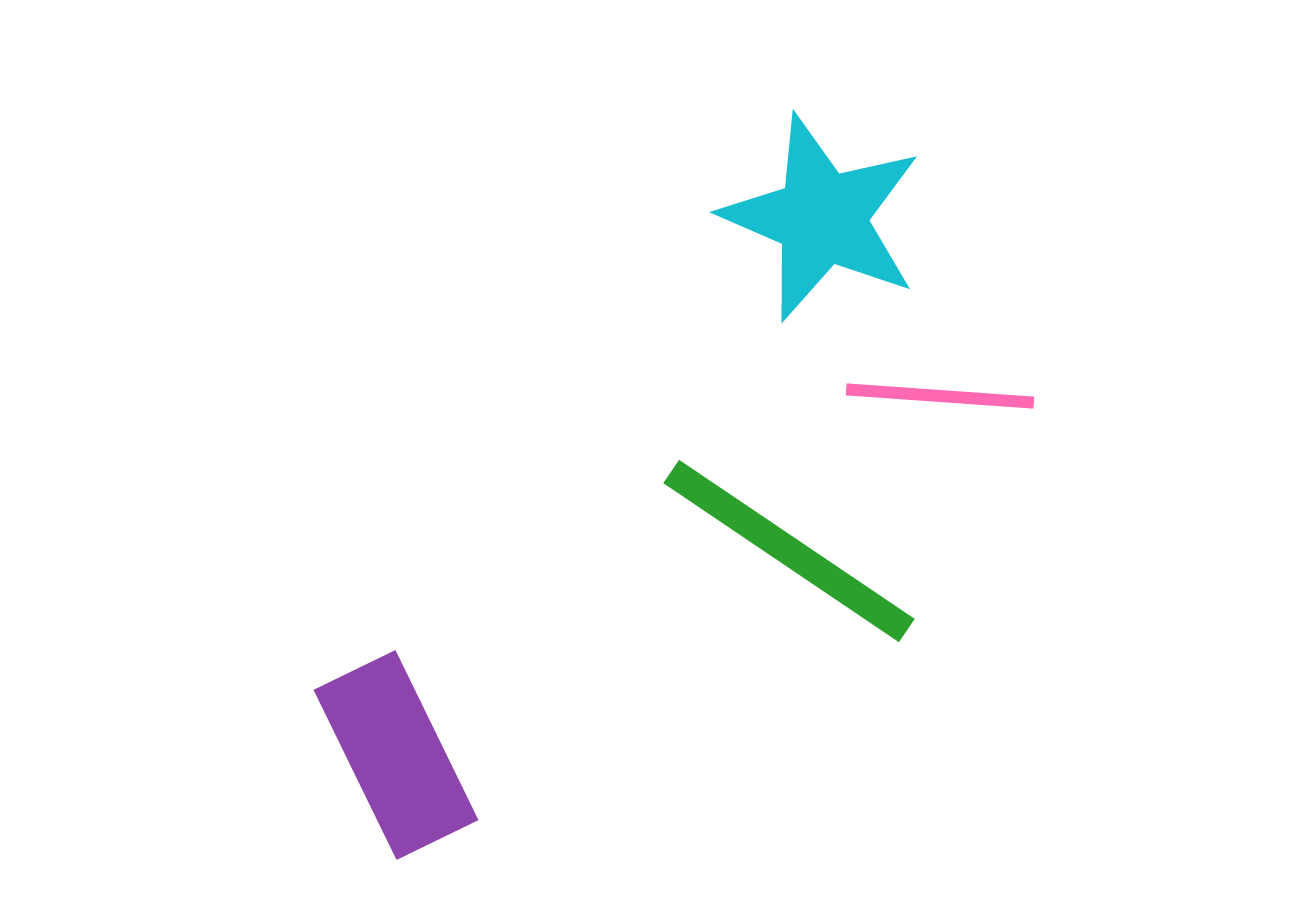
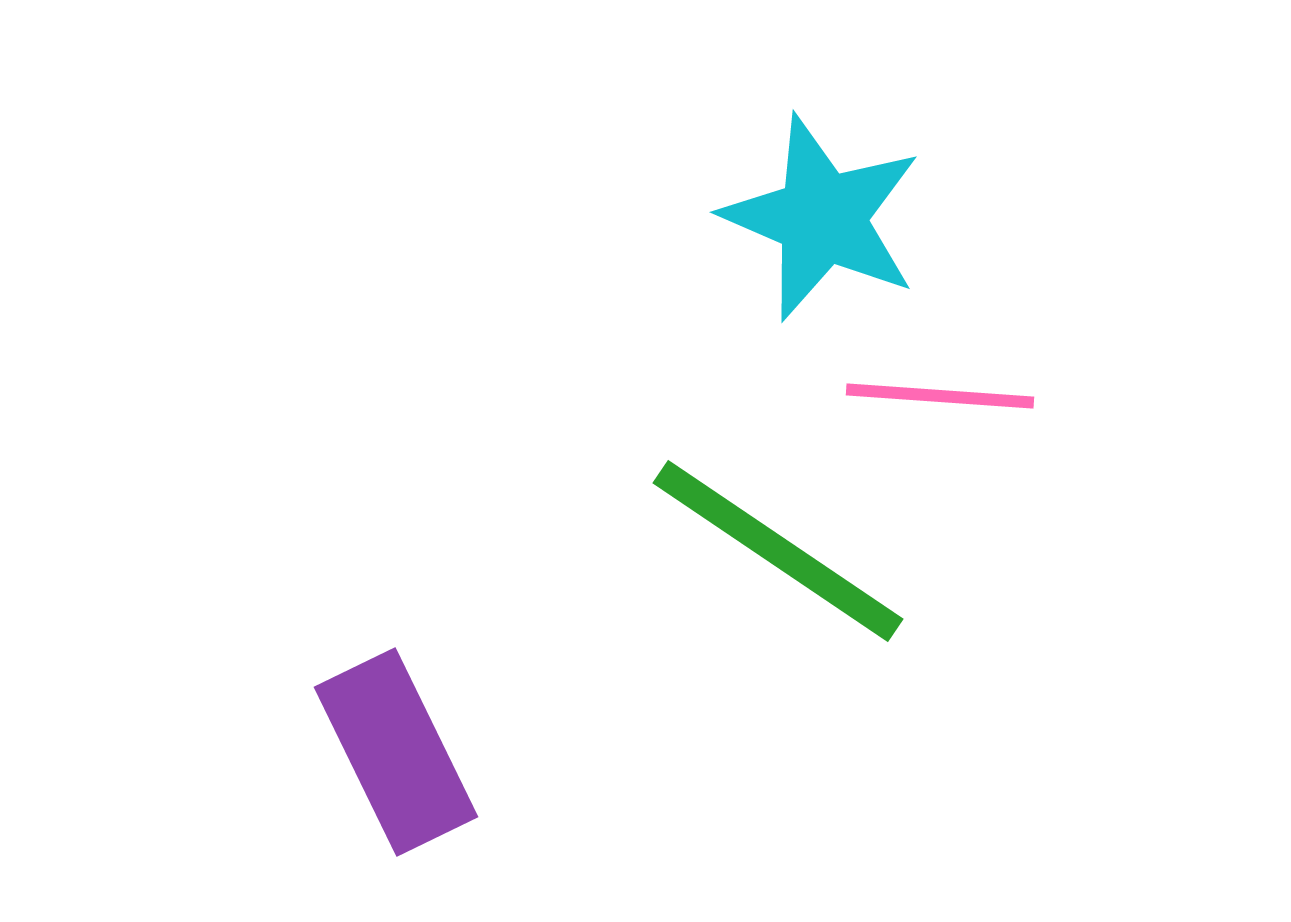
green line: moved 11 px left
purple rectangle: moved 3 px up
